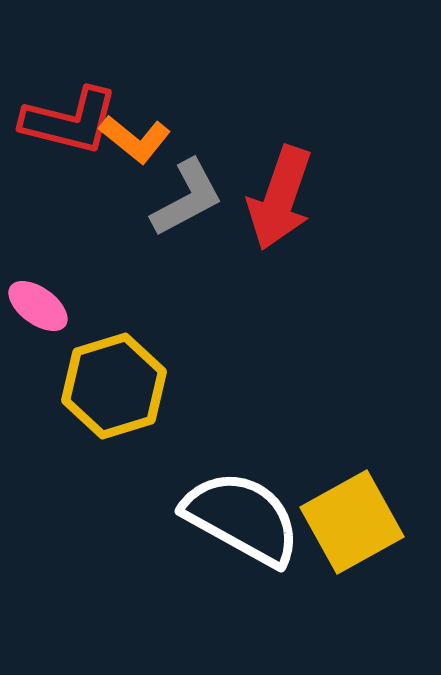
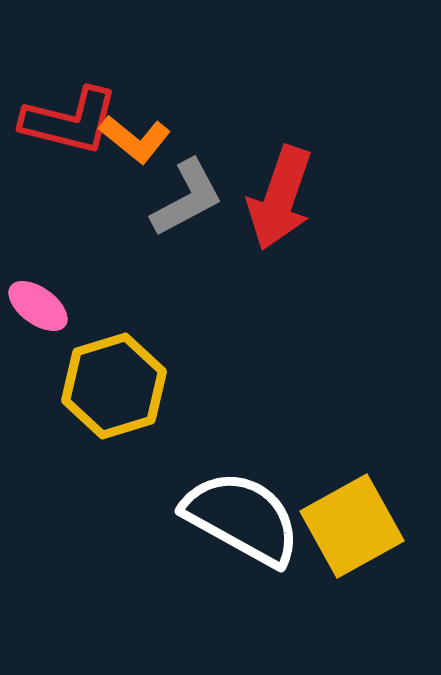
yellow square: moved 4 px down
